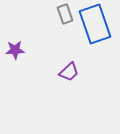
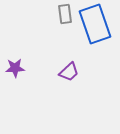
gray rectangle: rotated 12 degrees clockwise
purple star: moved 18 px down
